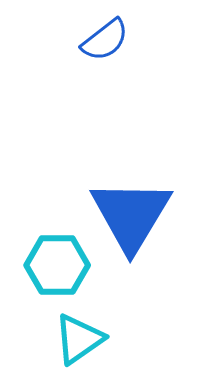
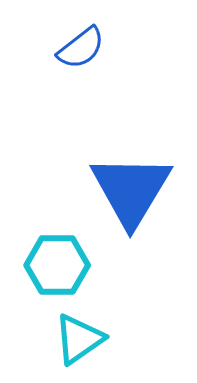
blue semicircle: moved 24 px left, 8 px down
blue triangle: moved 25 px up
